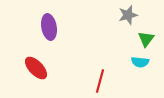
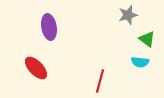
green triangle: moved 1 px right; rotated 30 degrees counterclockwise
